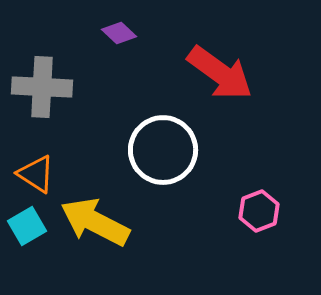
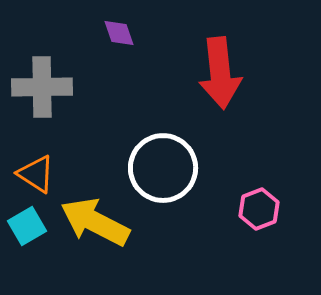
purple diamond: rotated 28 degrees clockwise
red arrow: rotated 48 degrees clockwise
gray cross: rotated 4 degrees counterclockwise
white circle: moved 18 px down
pink hexagon: moved 2 px up
